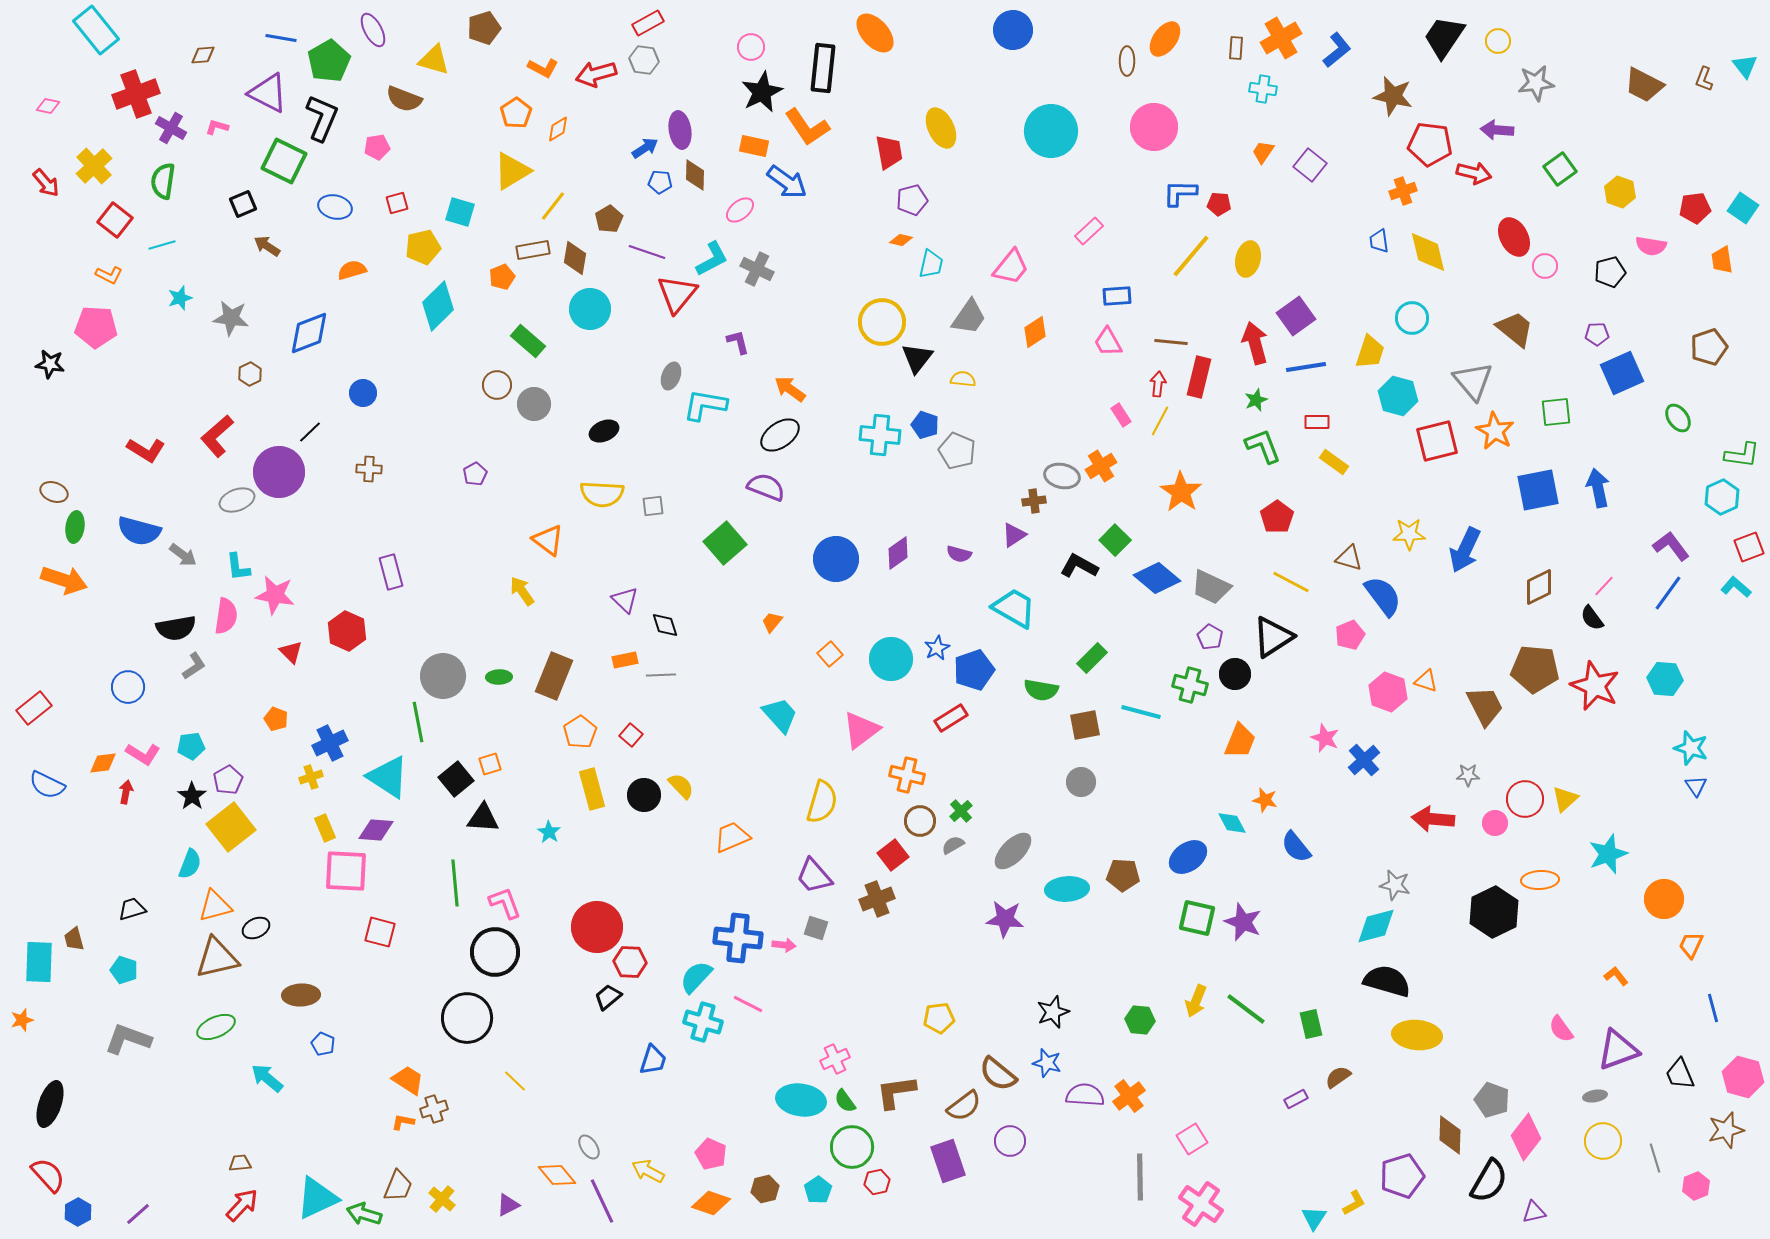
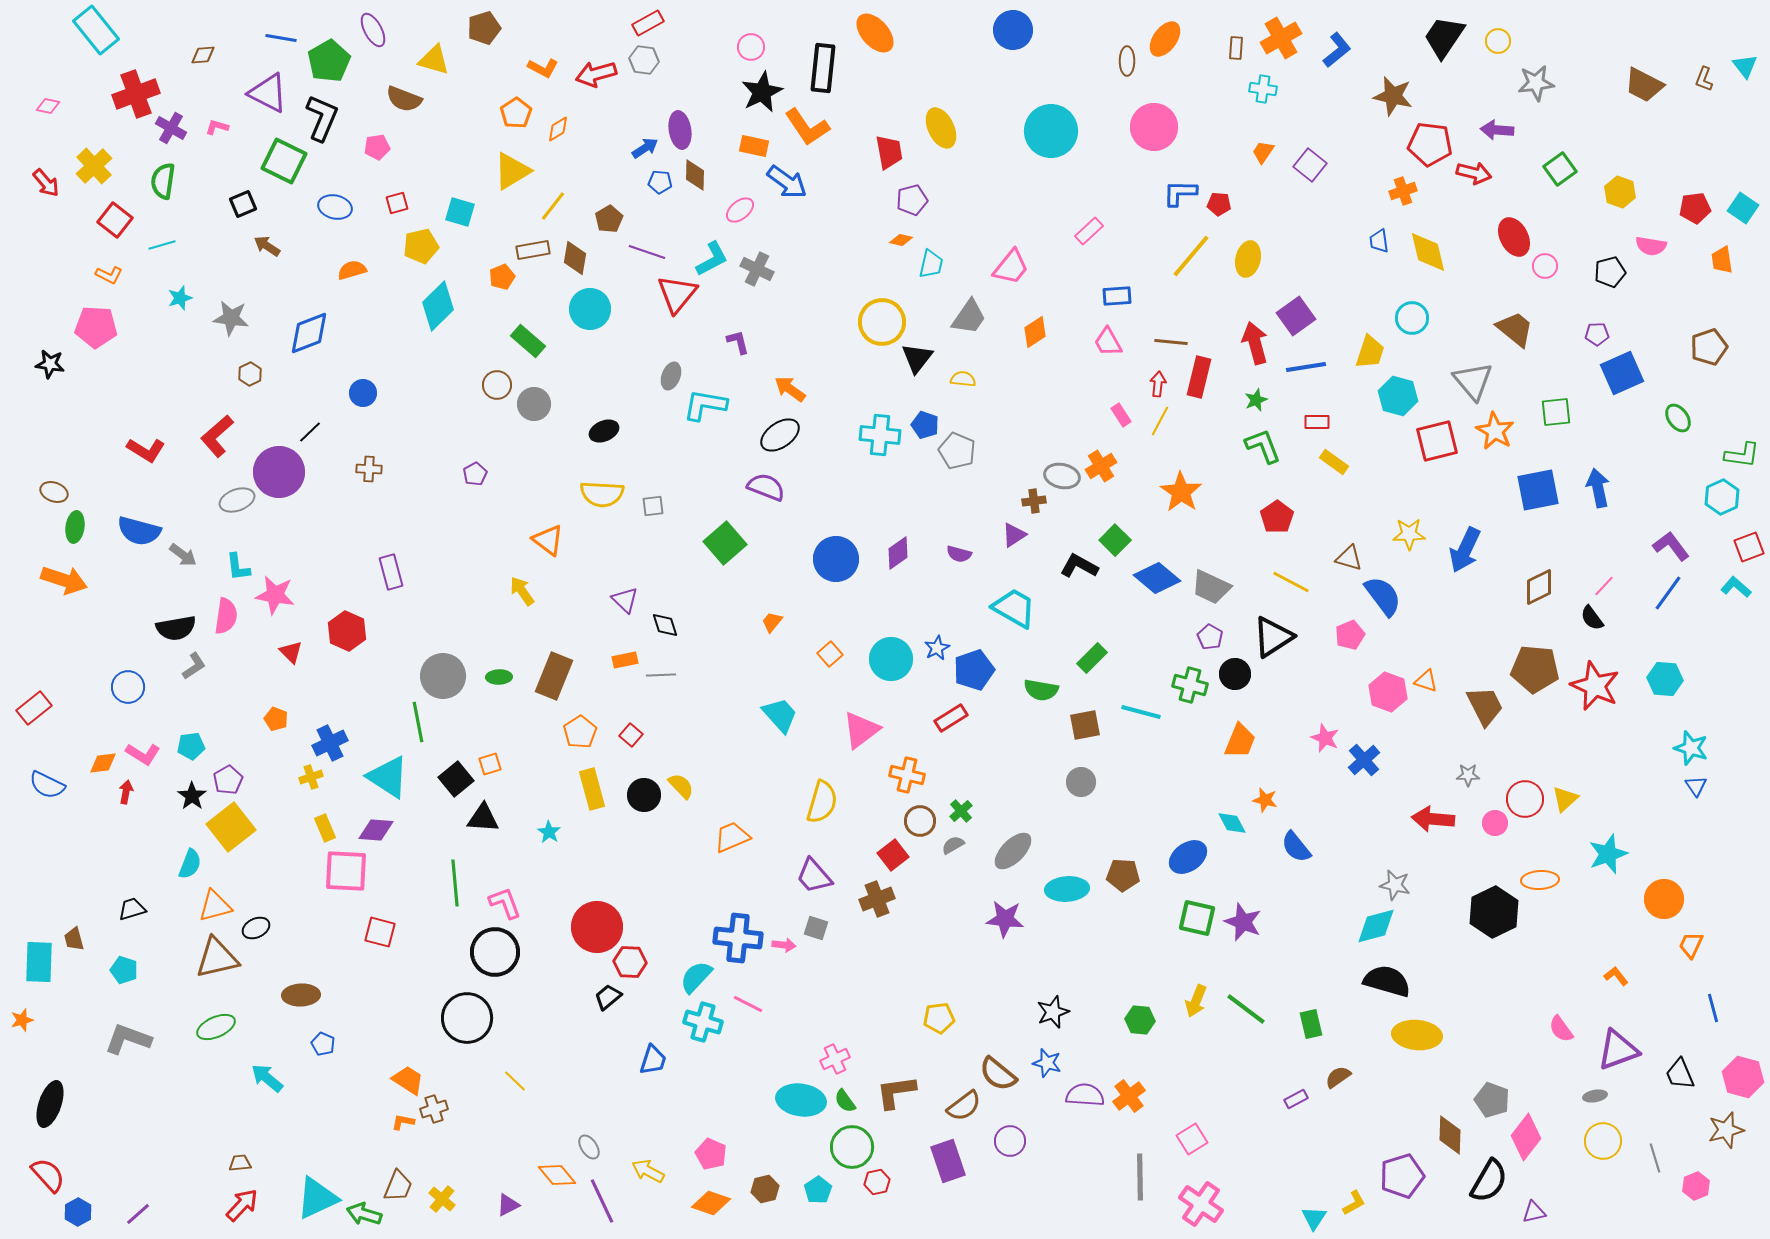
yellow pentagon at (423, 247): moved 2 px left, 1 px up
